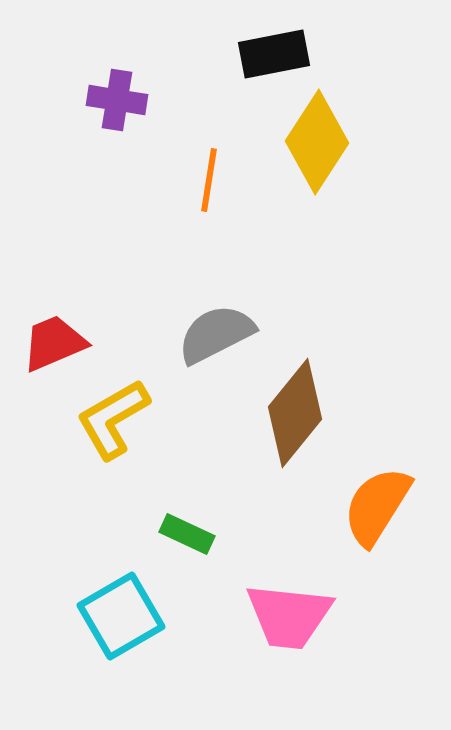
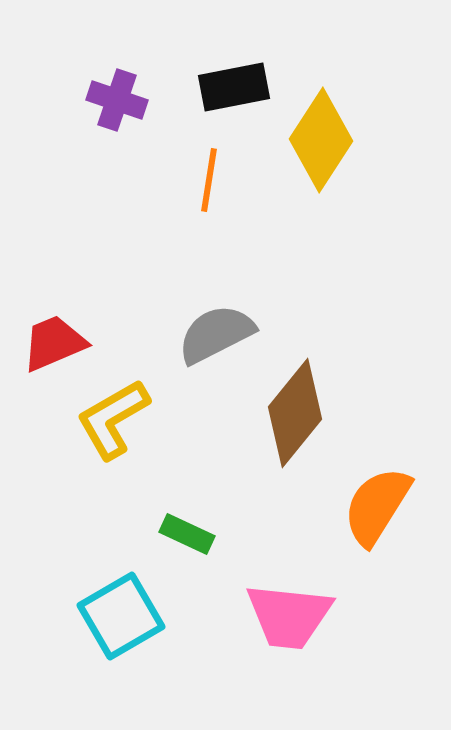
black rectangle: moved 40 px left, 33 px down
purple cross: rotated 10 degrees clockwise
yellow diamond: moved 4 px right, 2 px up
